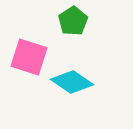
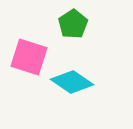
green pentagon: moved 3 px down
